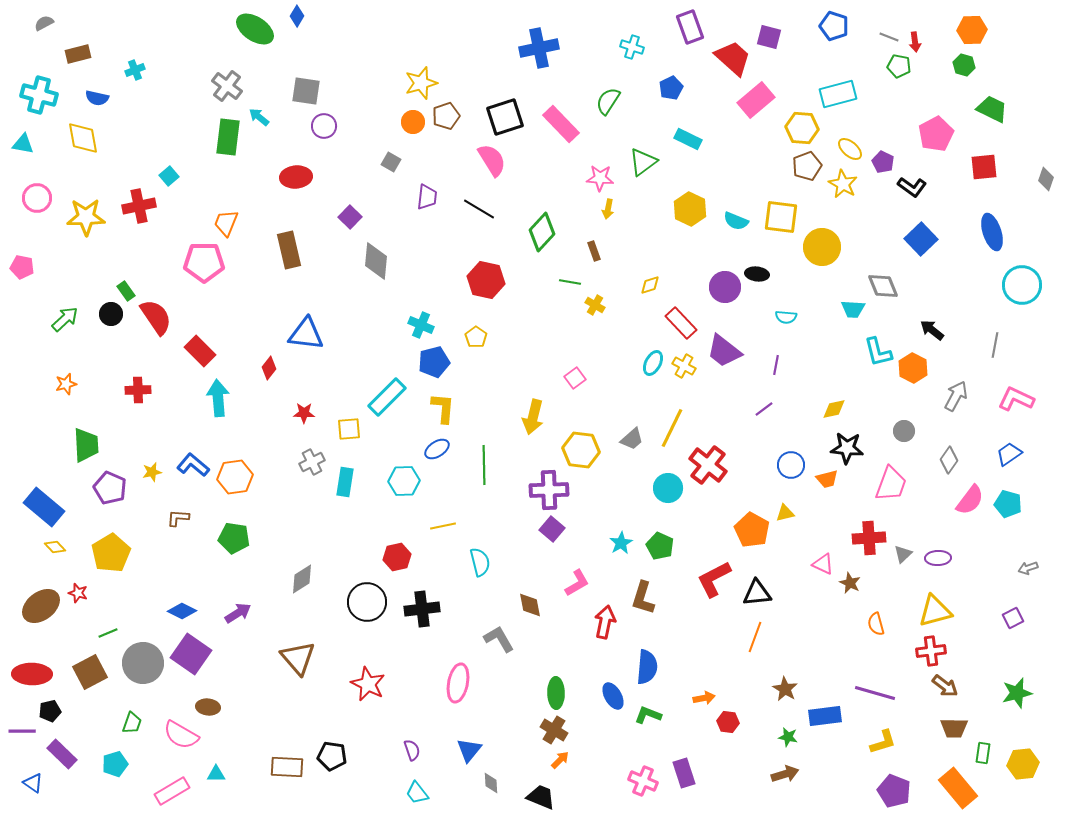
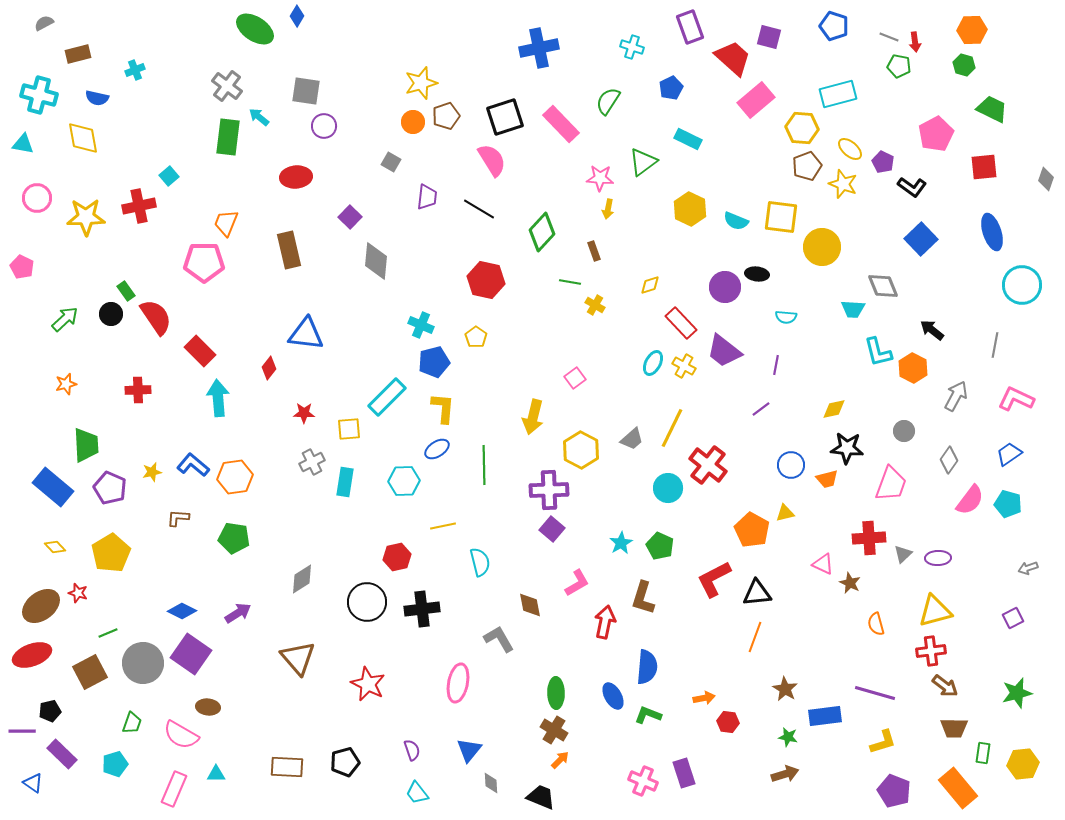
yellow star at (843, 184): rotated 8 degrees counterclockwise
pink pentagon at (22, 267): rotated 15 degrees clockwise
purple line at (764, 409): moved 3 px left
yellow hexagon at (581, 450): rotated 21 degrees clockwise
blue rectangle at (44, 507): moved 9 px right, 20 px up
red ellipse at (32, 674): moved 19 px up; rotated 21 degrees counterclockwise
black pentagon at (332, 756): moved 13 px right, 6 px down; rotated 24 degrees counterclockwise
pink rectangle at (172, 791): moved 2 px right, 2 px up; rotated 36 degrees counterclockwise
